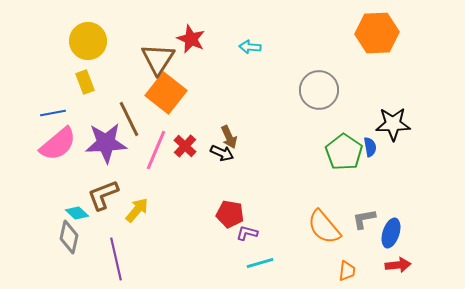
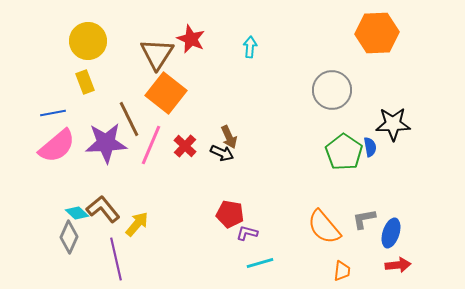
cyan arrow: rotated 90 degrees clockwise
brown triangle: moved 1 px left, 5 px up
gray circle: moved 13 px right
pink semicircle: moved 1 px left, 2 px down
pink line: moved 5 px left, 5 px up
brown L-shape: moved 14 px down; rotated 72 degrees clockwise
yellow arrow: moved 14 px down
gray diamond: rotated 12 degrees clockwise
orange trapezoid: moved 5 px left
